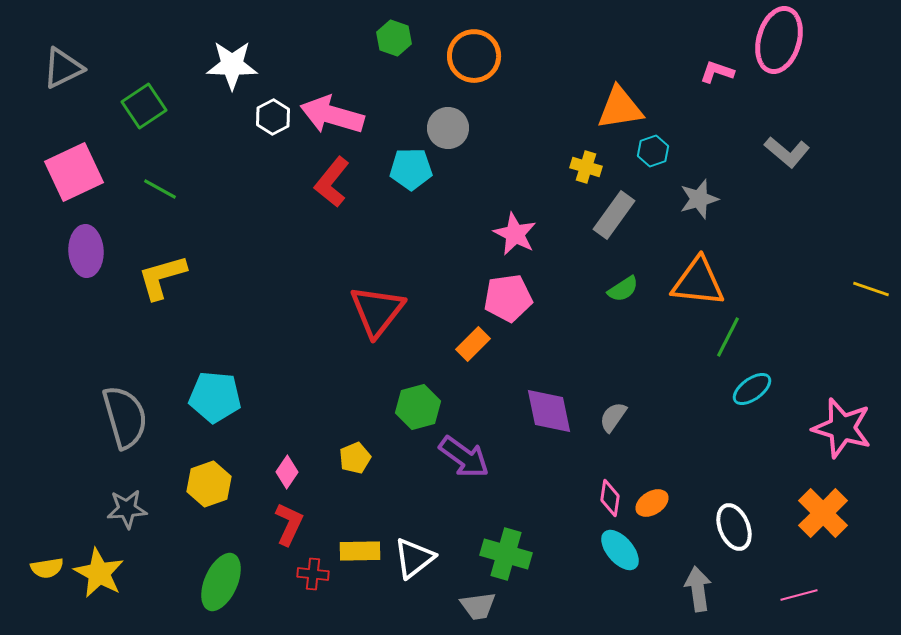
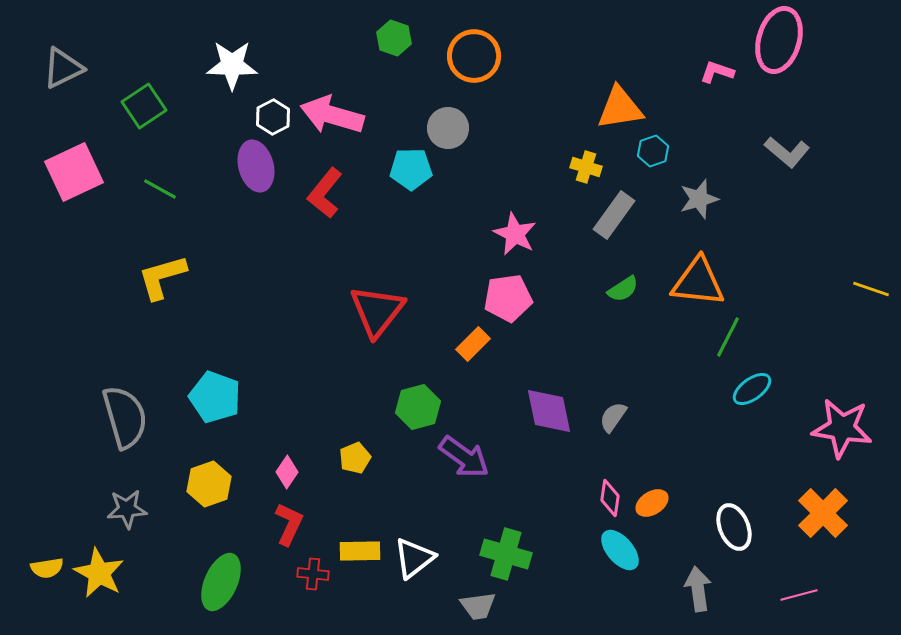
red L-shape at (332, 182): moved 7 px left, 11 px down
purple ellipse at (86, 251): moved 170 px right, 85 px up; rotated 12 degrees counterclockwise
cyan pentagon at (215, 397): rotated 15 degrees clockwise
pink star at (842, 428): rotated 8 degrees counterclockwise
